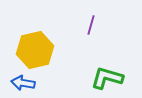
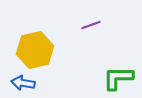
purple line: rotated 54 degrees clockwise
green L-shape: moved 11 px right; rotated 16 degrees counterclockwise
